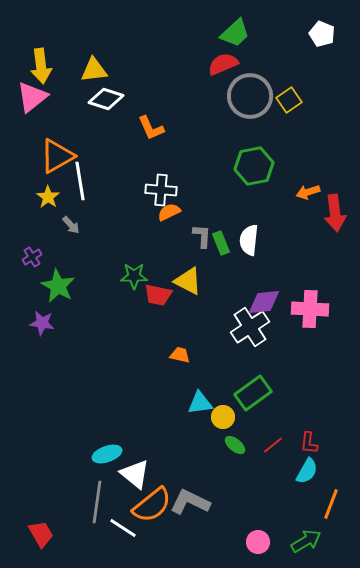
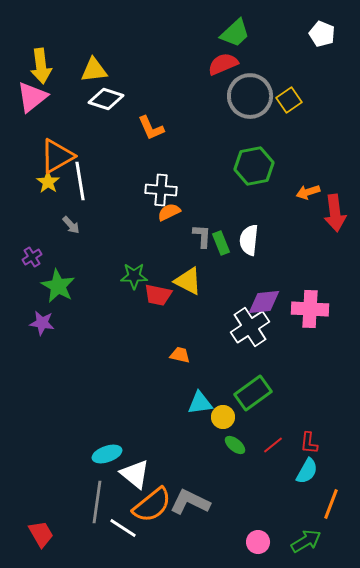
yellow star at (48, 197): moved 15 px up
